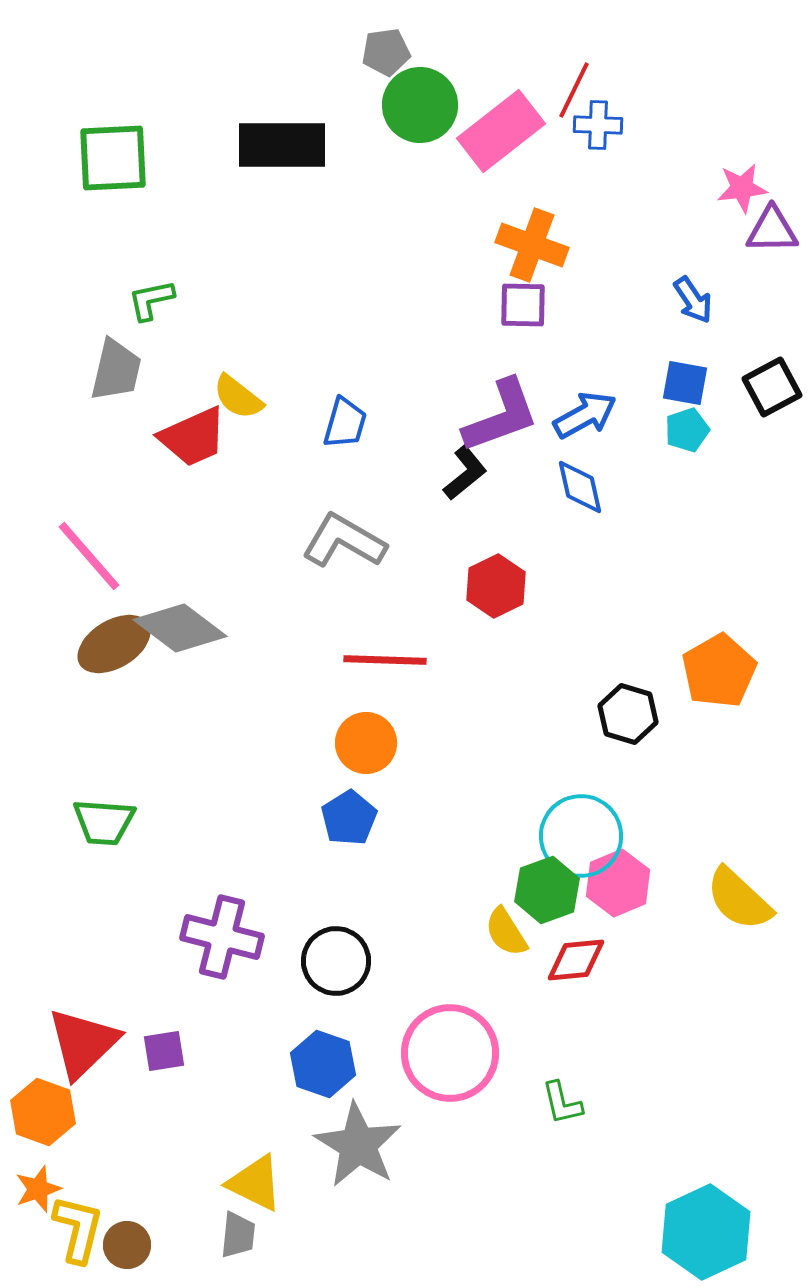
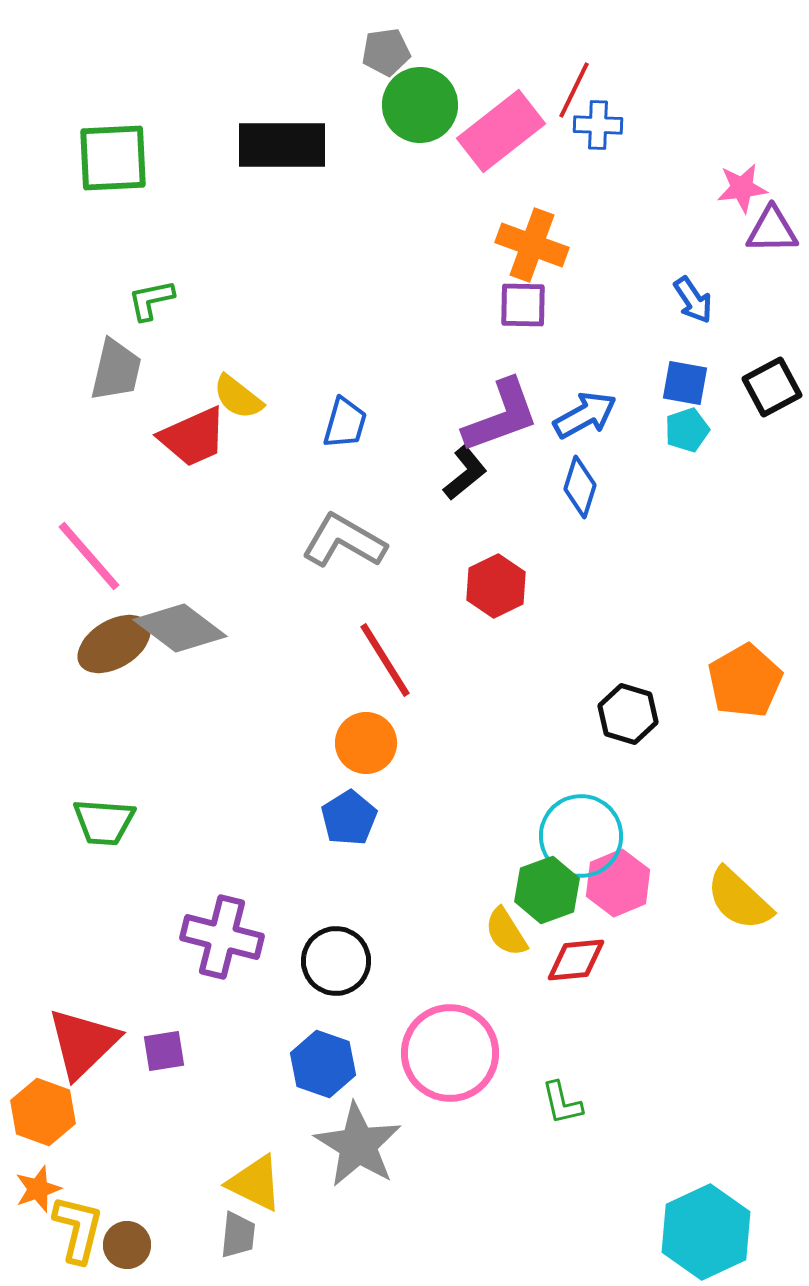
blue diamond at (580, 487): rotated 30 degrees clockwise
red line at (385, 660): rotated 56 degrees clockwise
orange pentagon at (719, 671): moved 26 px right, 10 px down
